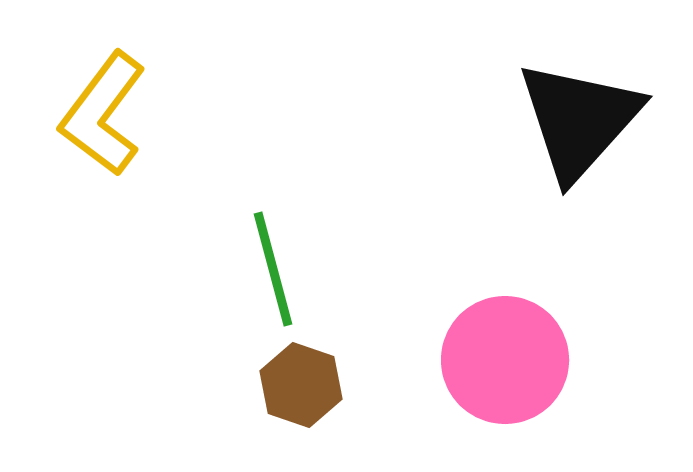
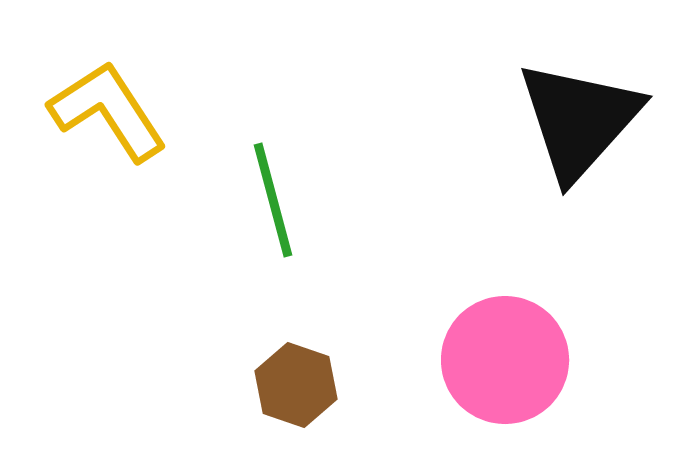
yellow L-shape: moved 5 px right, 3 px up; rotated 110 degrees clockwise
green line: moved 69 px up
brown hexagon: moved 5 px left
